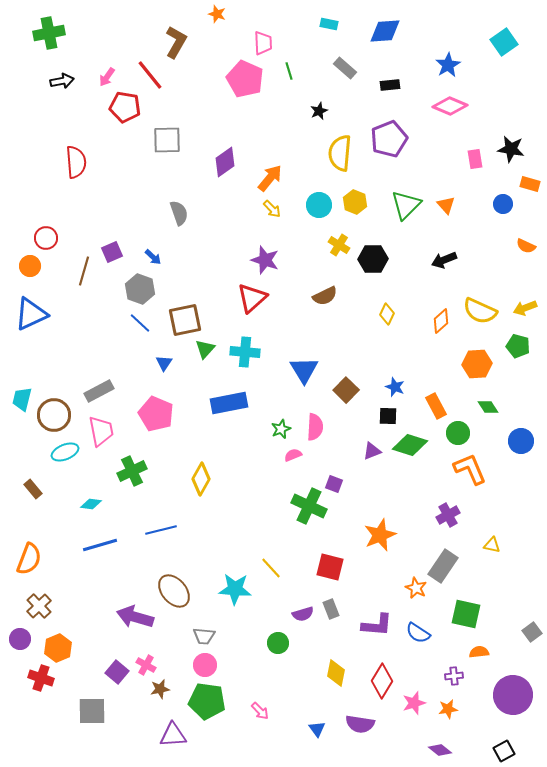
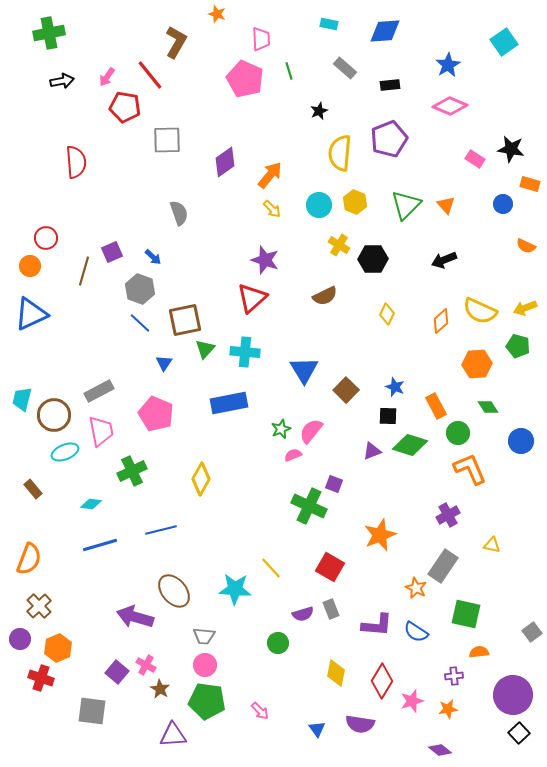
pink trapezoid at (263, 43): moved 2 px left, 4 px up
pink rectangle at (475, 159): rotated 48 degrees counterclockwise
orange arrow at (270, 178): moved 3 px up
pink semicircle at (315, 427): moved 4 px left, 4 px down; rotated 144 degrees counterclockwise
red square at (330, 567): rotated 16 degrees clockwise
blue semicircle at (418, 633): moved 2 px left, 1 px up
brown star at (160, 689): rotated 30 degrees counterclockwise
pink star at (414, 703): moved 2 px left, 2 px up
gray square at (92, 711): rotated 8 degrees clockwise
black square at (504, 751): moved 15 px right, 18 px up; rotated 15 degrees counterclockwise
